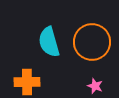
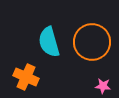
orange cross: moved 1 px left, 5 px up; rotated 25 degrees clockwise
pink star: moved 8 px right; rotated 14 degrees counterclockwise
